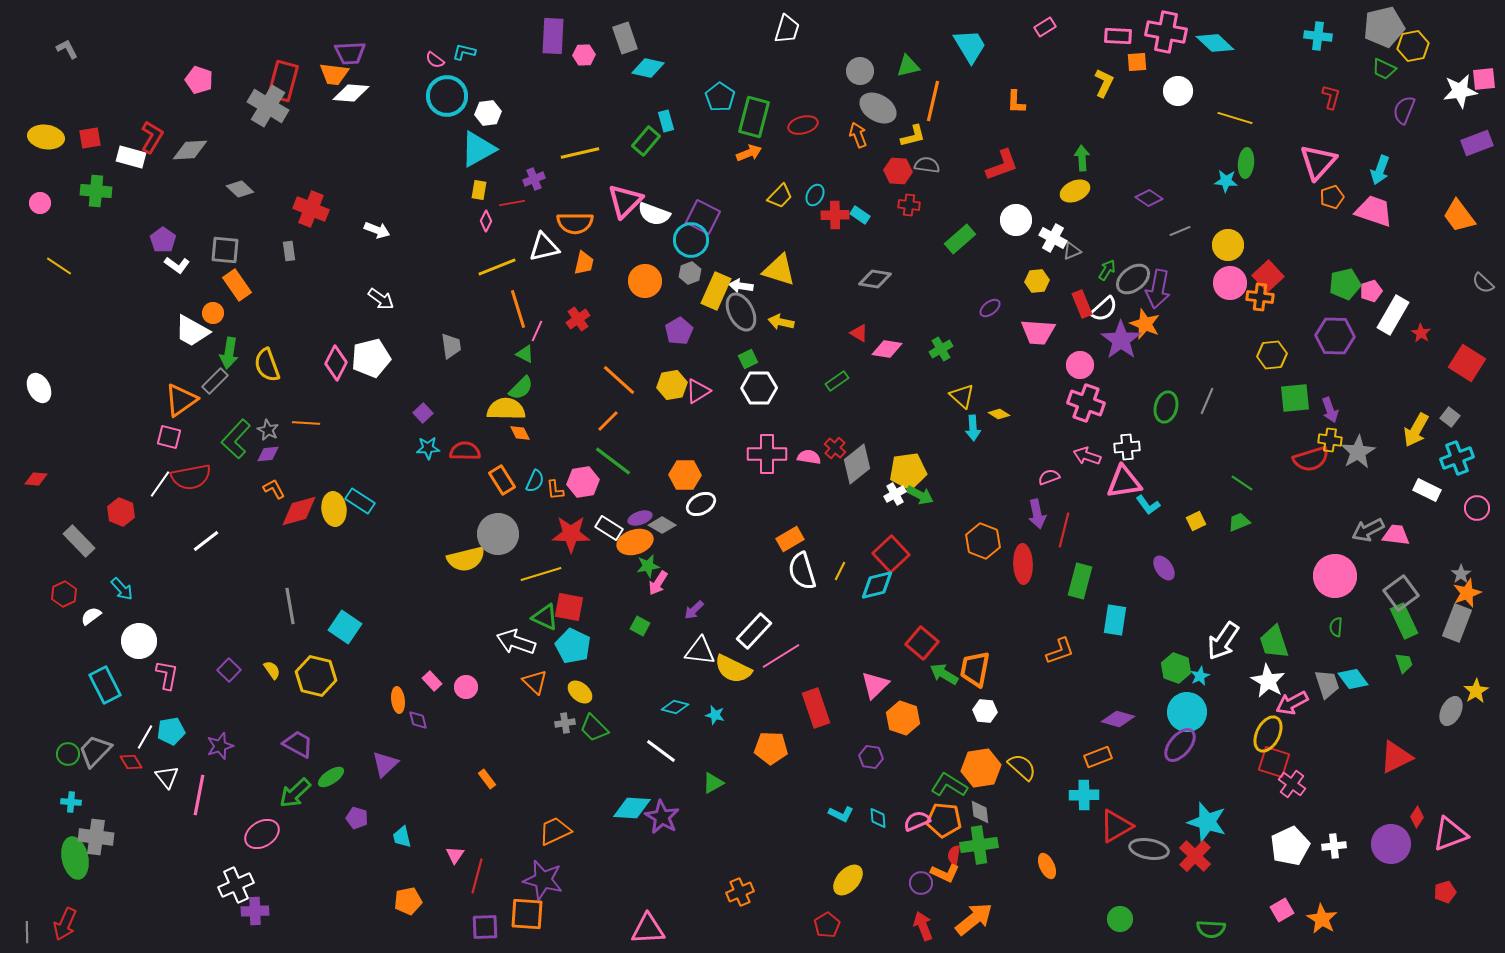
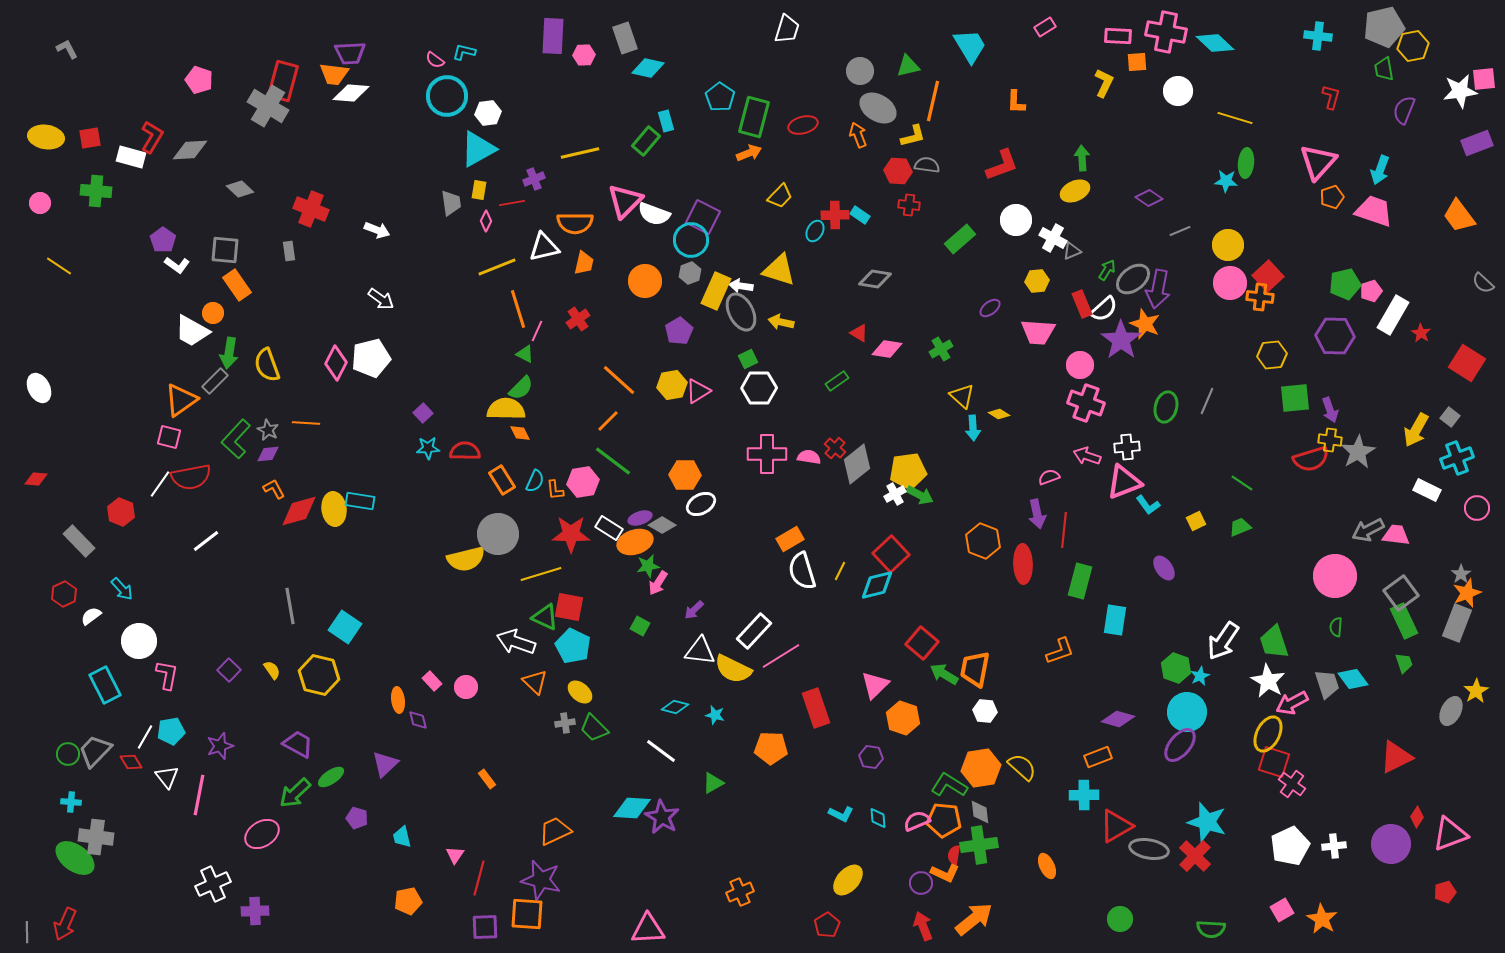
green trapezoid at (1384, 69): rotated 55 degrees clockwise
cyan ellipse at (815, 195): moved 36 px down
gray trapezoid at (451, 346): moved 143 px up
pink triangle at (1124, 482): rotated 12 degrees counterclockwise
cyan rectangle at (360, 501): rotated 24 degrees counterclockwise
green trapezoid at (1239, 522): moved 1 px right, 5 px down
red line at (1064, 530): rotated 8 degrees counterclockwise
yellow hexagon at (316, 676): moved 3 px right, 1 px up
green ellipse at (75, 858): rotated 42 degrees counterclockwise
red line at (477, 876): moved 2 px right, 2 px down
purple star at (543, 880): moved 2 px left
white cross at (236, 885): moved 23 px left, 1 px up
